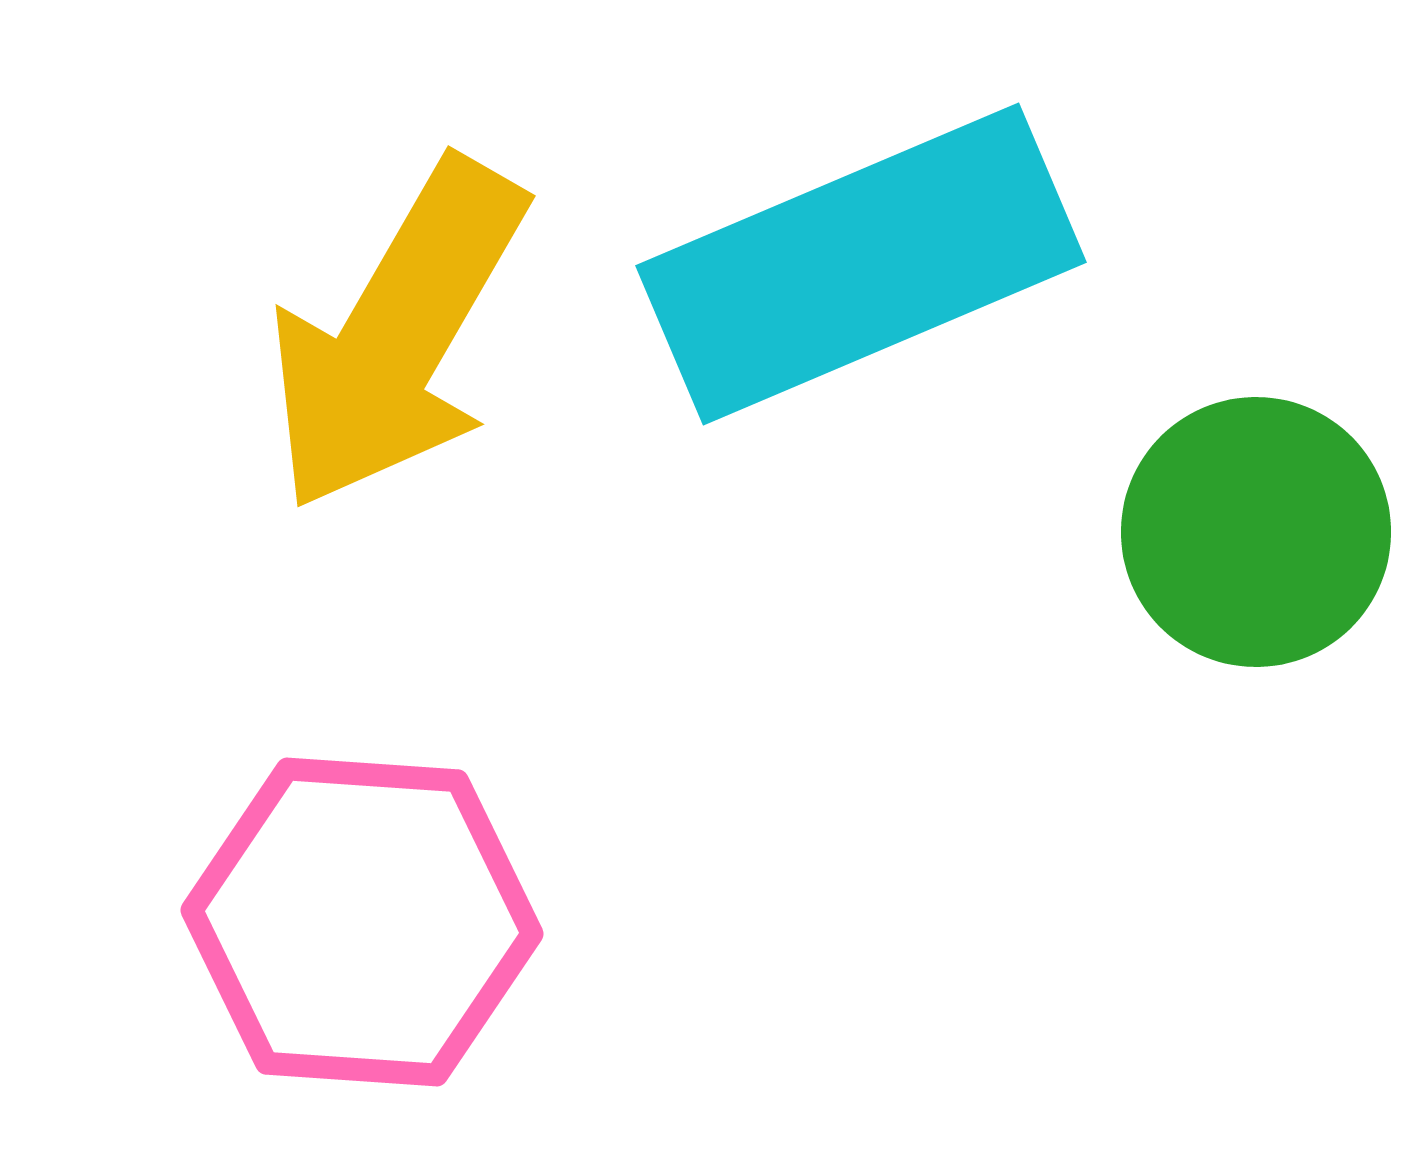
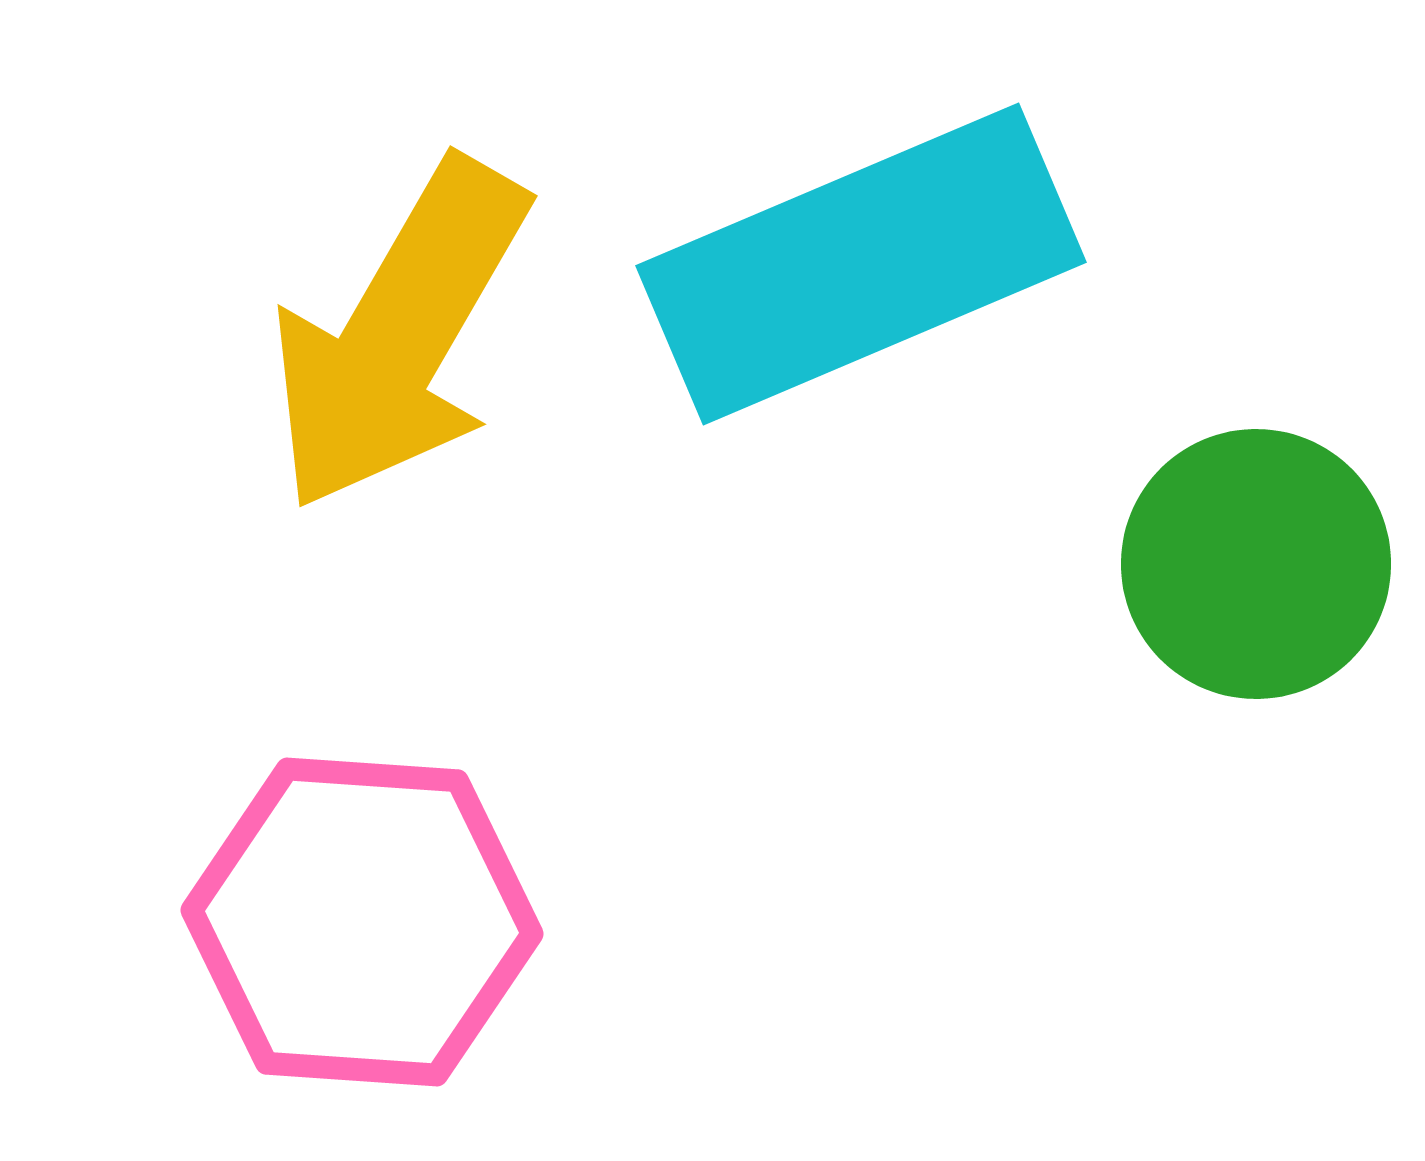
yellow arrow: moved 2 px right
green circle: moved 32 px down
